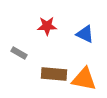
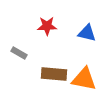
blue triangle: moved 2 px right, 1 px up; rotated 12 degrees counterclockwise
